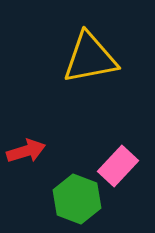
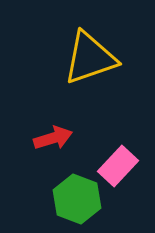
yellow triangle: rotated 8 degrees counterclockwise
red arrow: moved 27 px right, 13 px up
